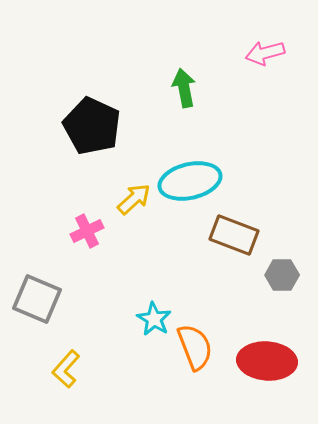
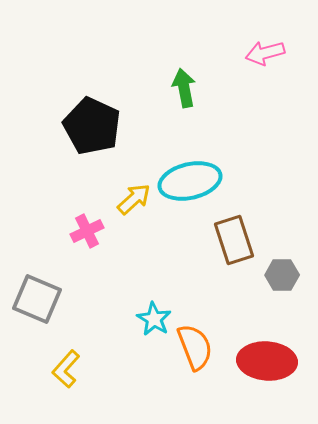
brown rectangle: moved 5 px down; rotated 51 degrees clockwise
